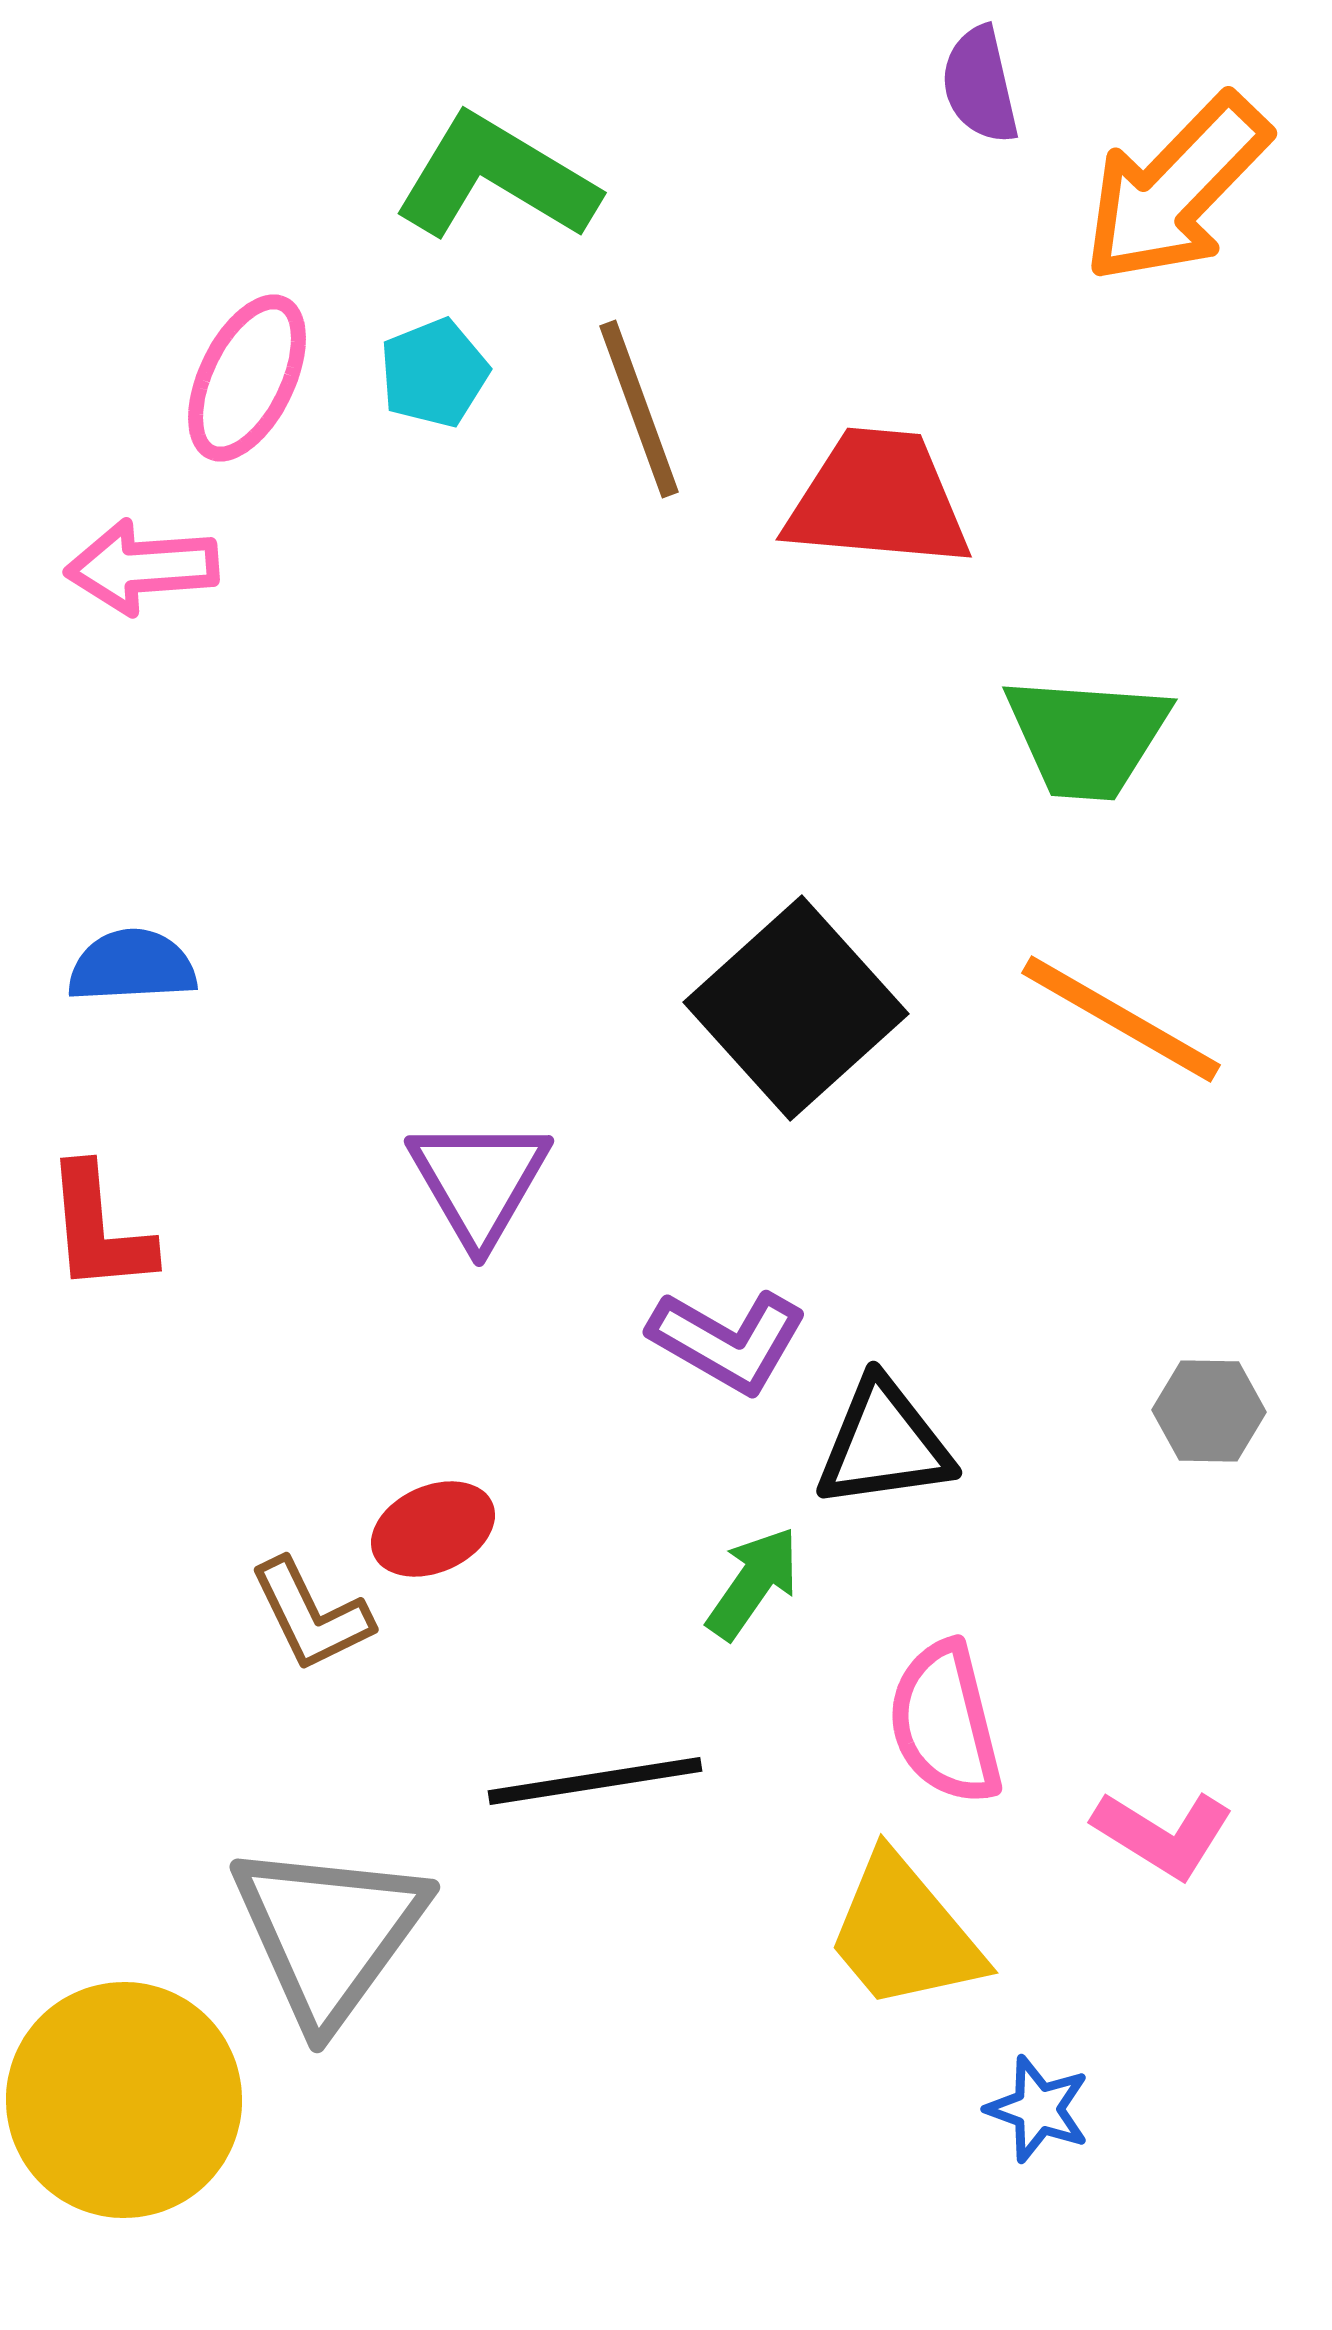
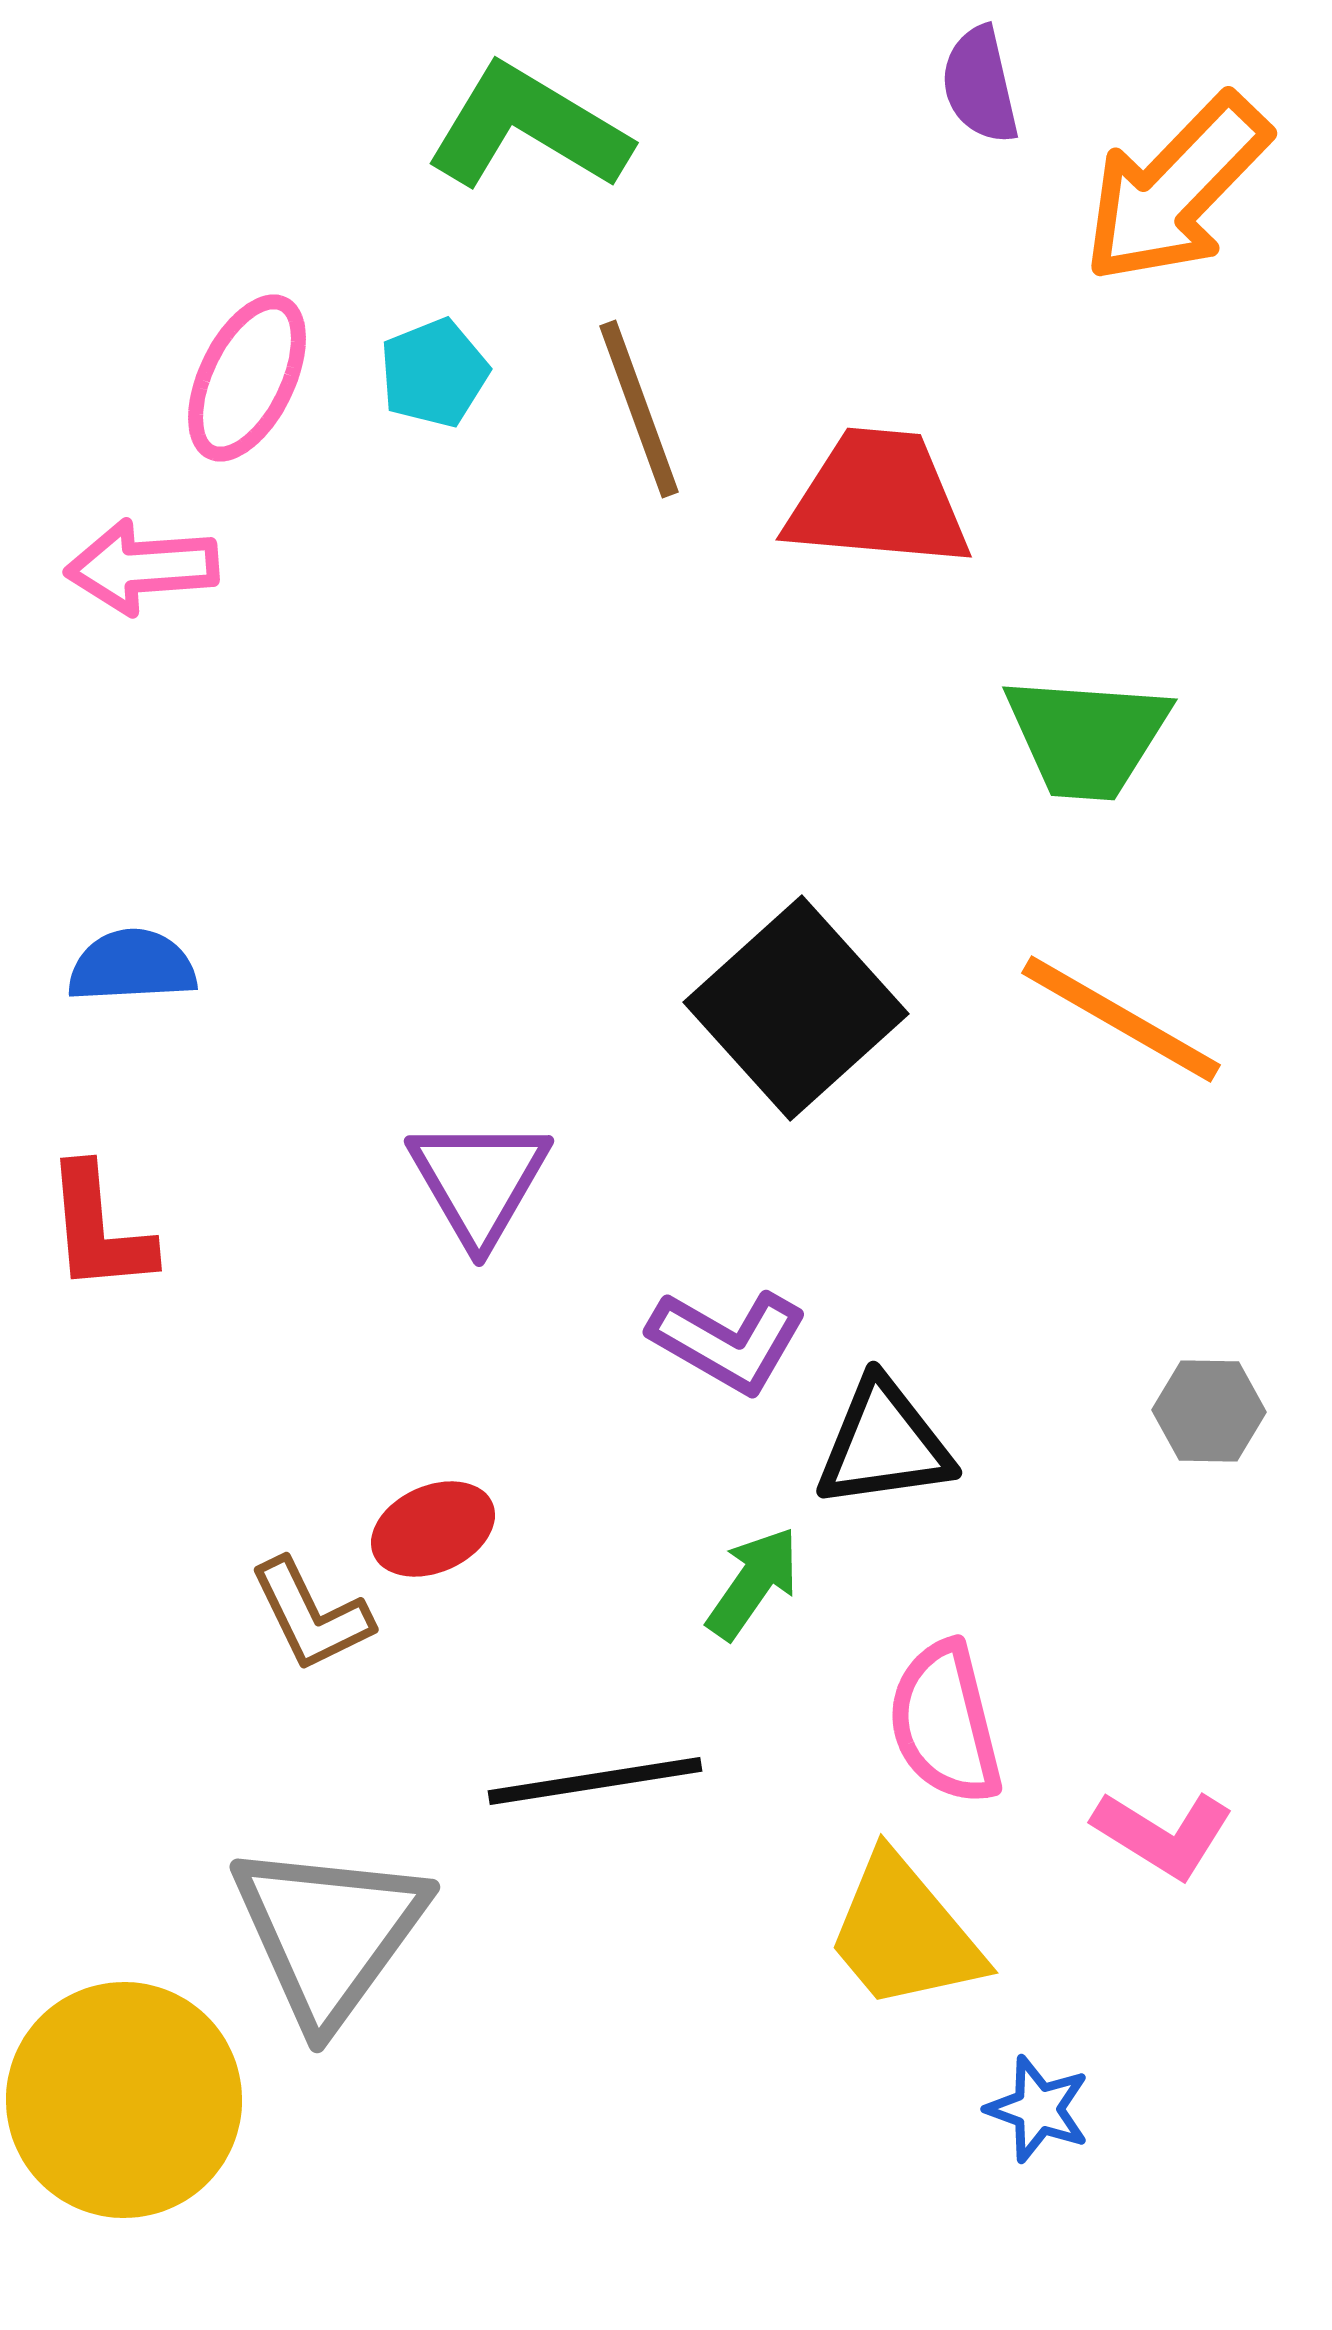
green L-shape: moved 32 px right, 50 px up
